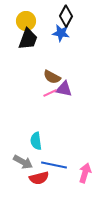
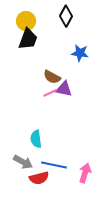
blue star: moved 19 px right, 20 px down
cyan semicircle: moved 2 px up
